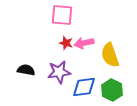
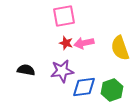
pink square: moved 2 px right, 1 px down; rotated 15 degrees counterclockwise
yellow semicircle: moved 10 px right, 7 px up
purple star: moved 3 px right, 1 px up
green hexagon: rotated 15 degrees clockwise
